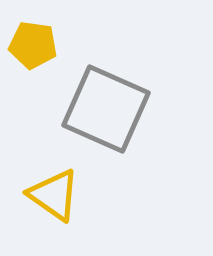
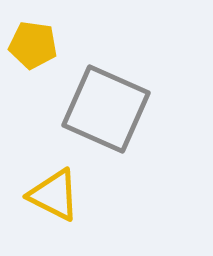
yellow triangle: rotated 8 degrees counterclockwise
